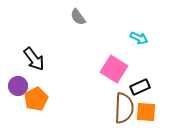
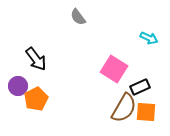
cyan arrow: moved 10 px right
black arrow: moved 2 px right
brown semicircle: rotated 28 degrees clockwise
